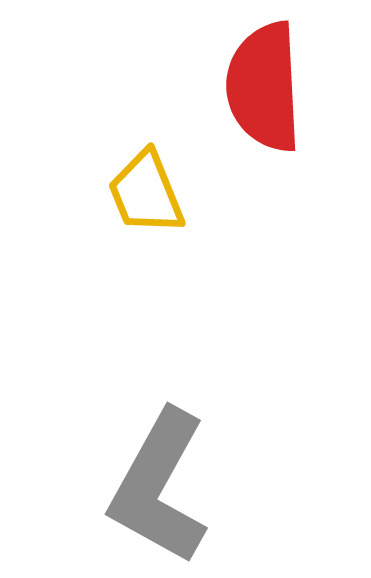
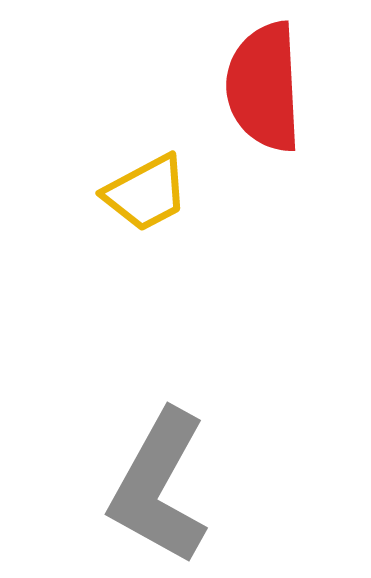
yellow trapezoid: rotated 96 degrees counterclockwise
